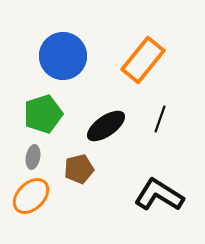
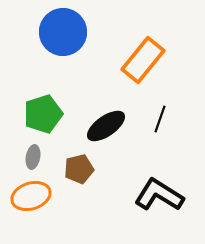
blue circle: moved 24 px up
orange ellipse: rotated 27 degrees clockwise
